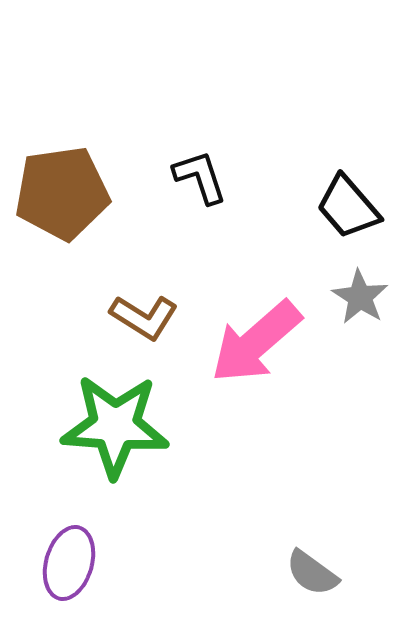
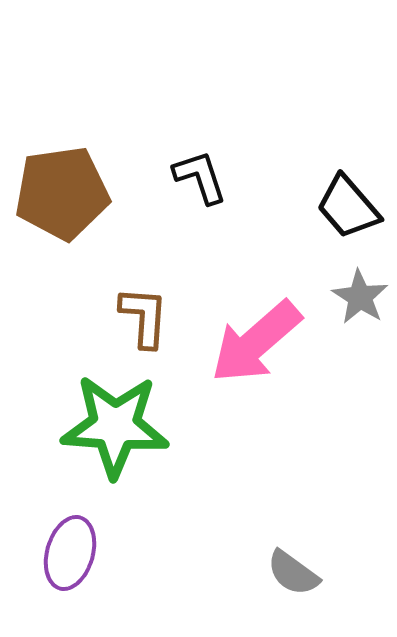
brown L-shape: rotated 118 degrees counterclockwise
purple ellipse: moved 1 px right, 10 px up
gray semicircle: moved 19 px left
